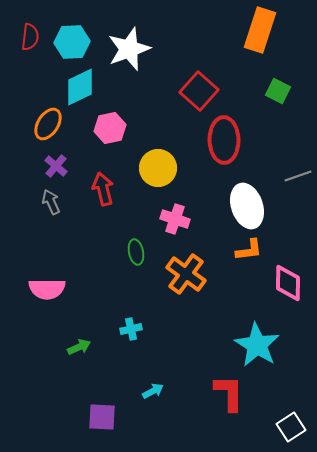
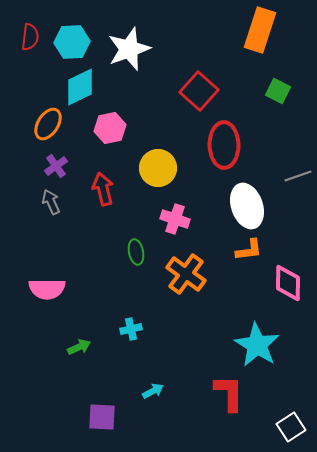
red ellipse: moved 5 px down
purple cross: rotated 15 degrees clockwise
